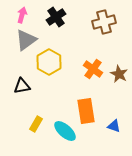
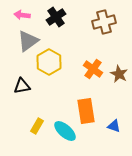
pink arrow: rotated 98 degrees counterclockwise
gray triangle: moved 2 px right, 1 px down
yellow rectangle: moved 1 px right, 2 px down
